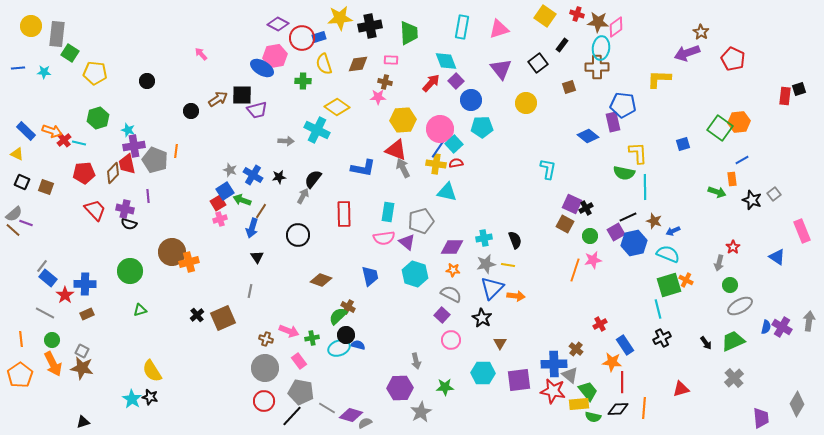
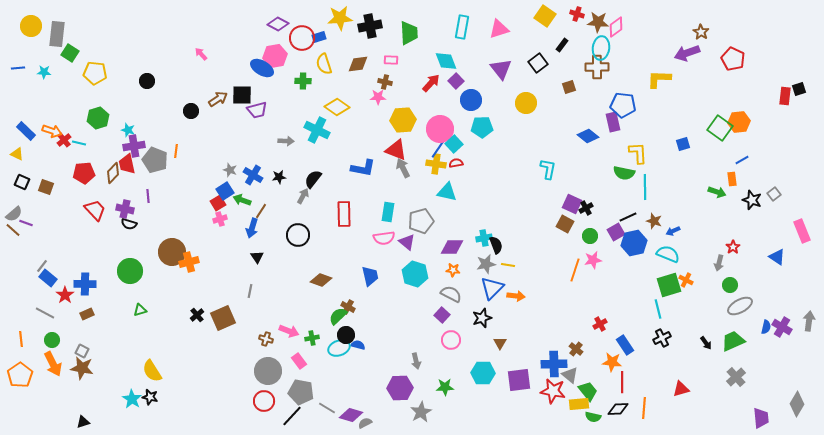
black semicircle at (515, 240): moved 19 px left, 5 px down
black star at (482, 318): rotated 24 degrees clockwise
gray circle at (265, 368): moved 3 px right, 3 px down
gray cross at (734, 378): moved 2 px right, 1 px up
